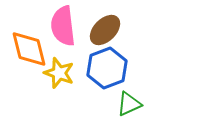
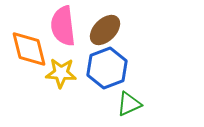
yellow star: moved 2 px right; rotated 16 degrees counterclockwise
